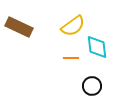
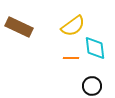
cyan diamond: moved 2 px left, 1 px down
